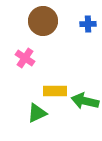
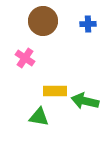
green triangle: moved 2 px right, 4 px down; rotated 35 degrees clockwise
